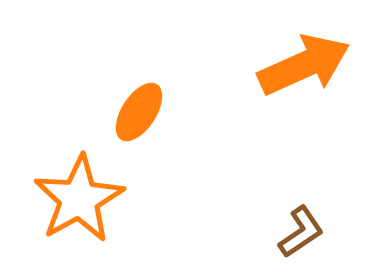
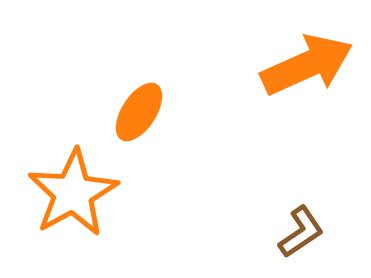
orange arrow: moved 3 px right
orange star: moved 6 px left, 6 px up
